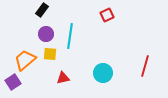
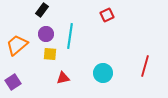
orange trapezoid: moved 8 px left, 15 px up
